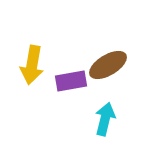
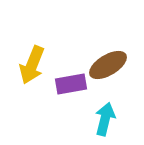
yellow arrow: rotated 12 degrees clockwise
purple rectangle: moved 3 px down
